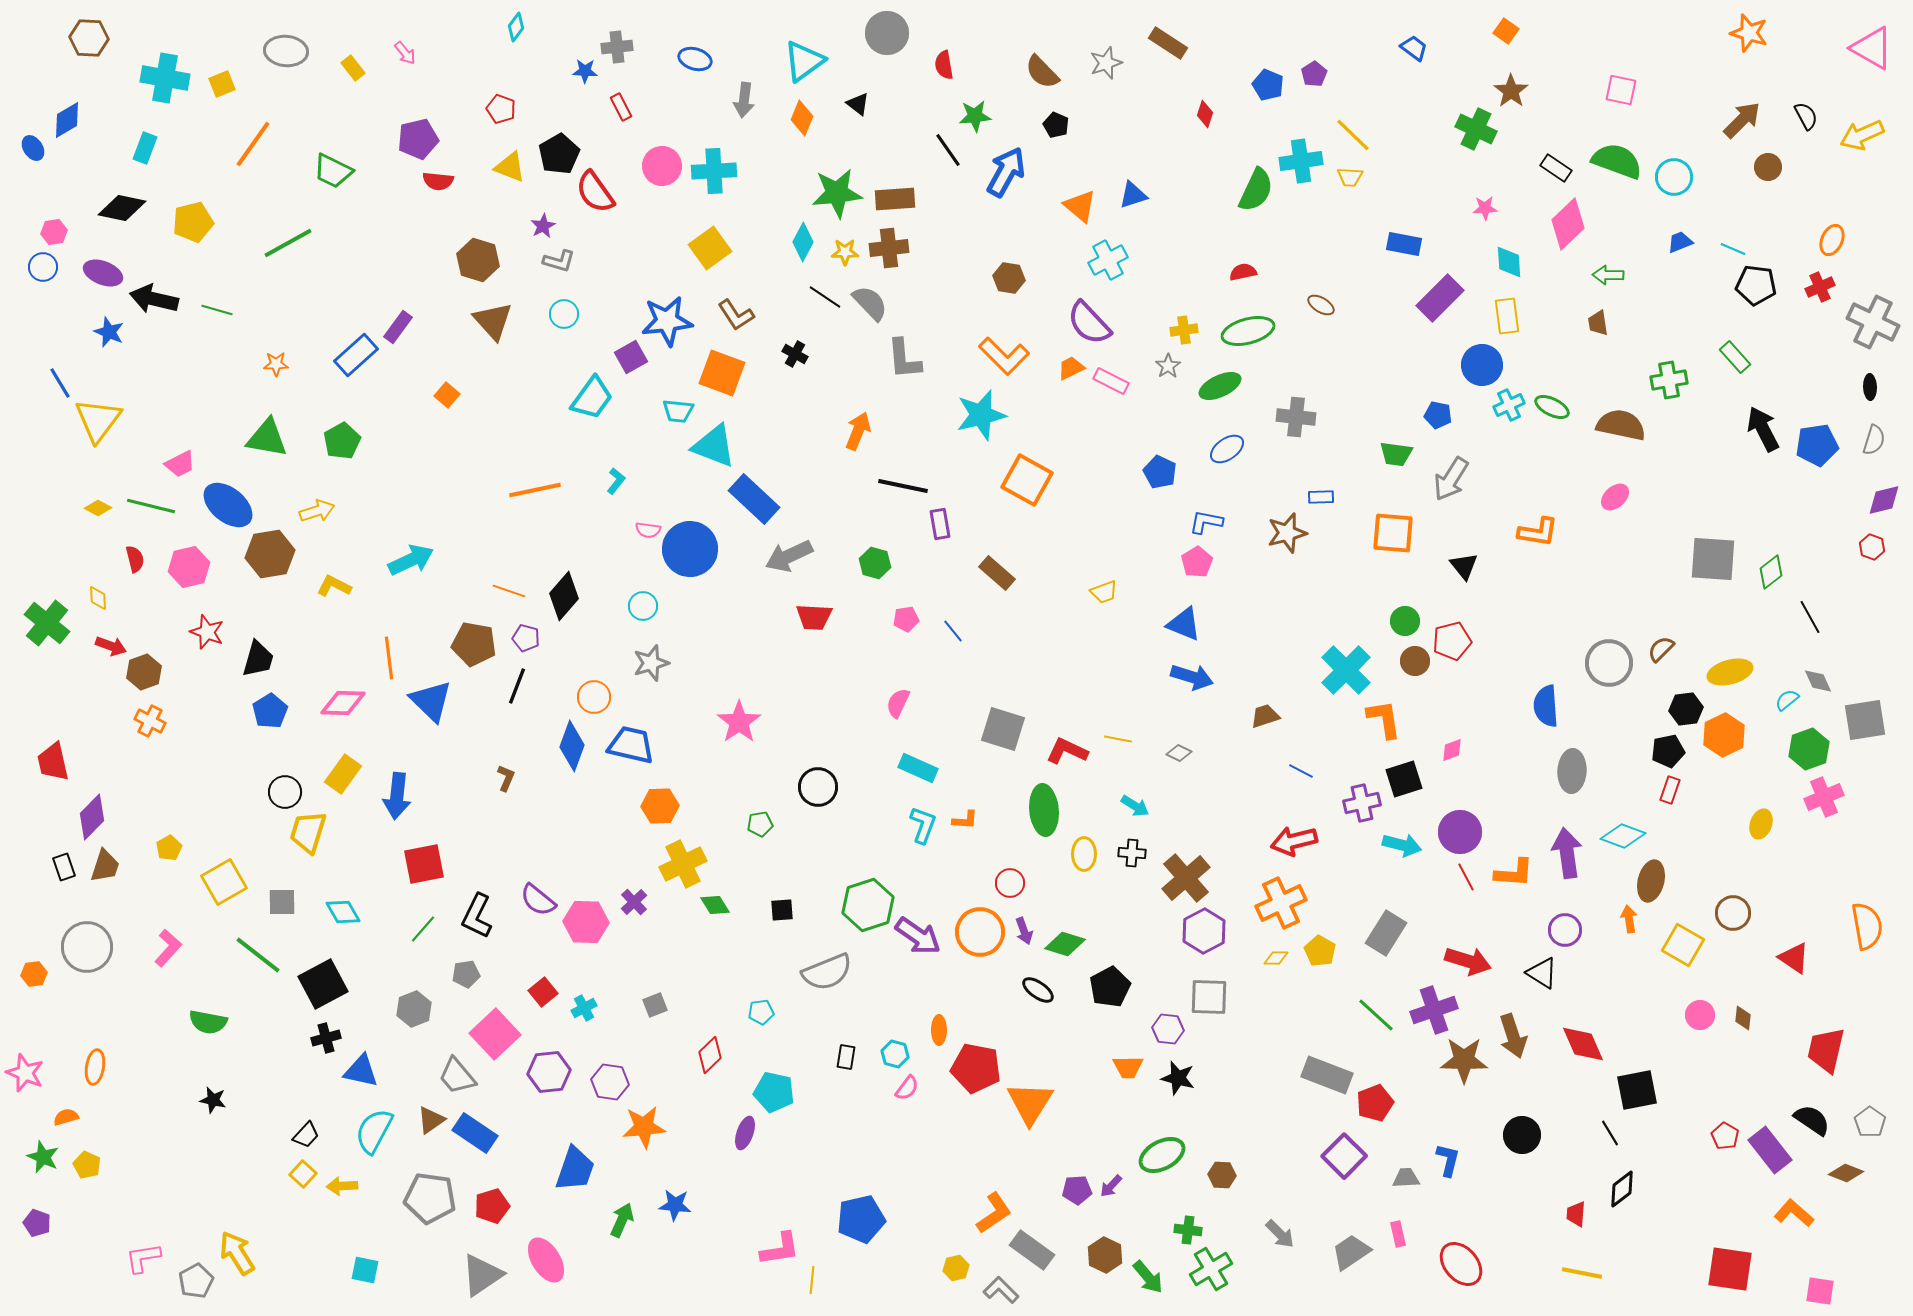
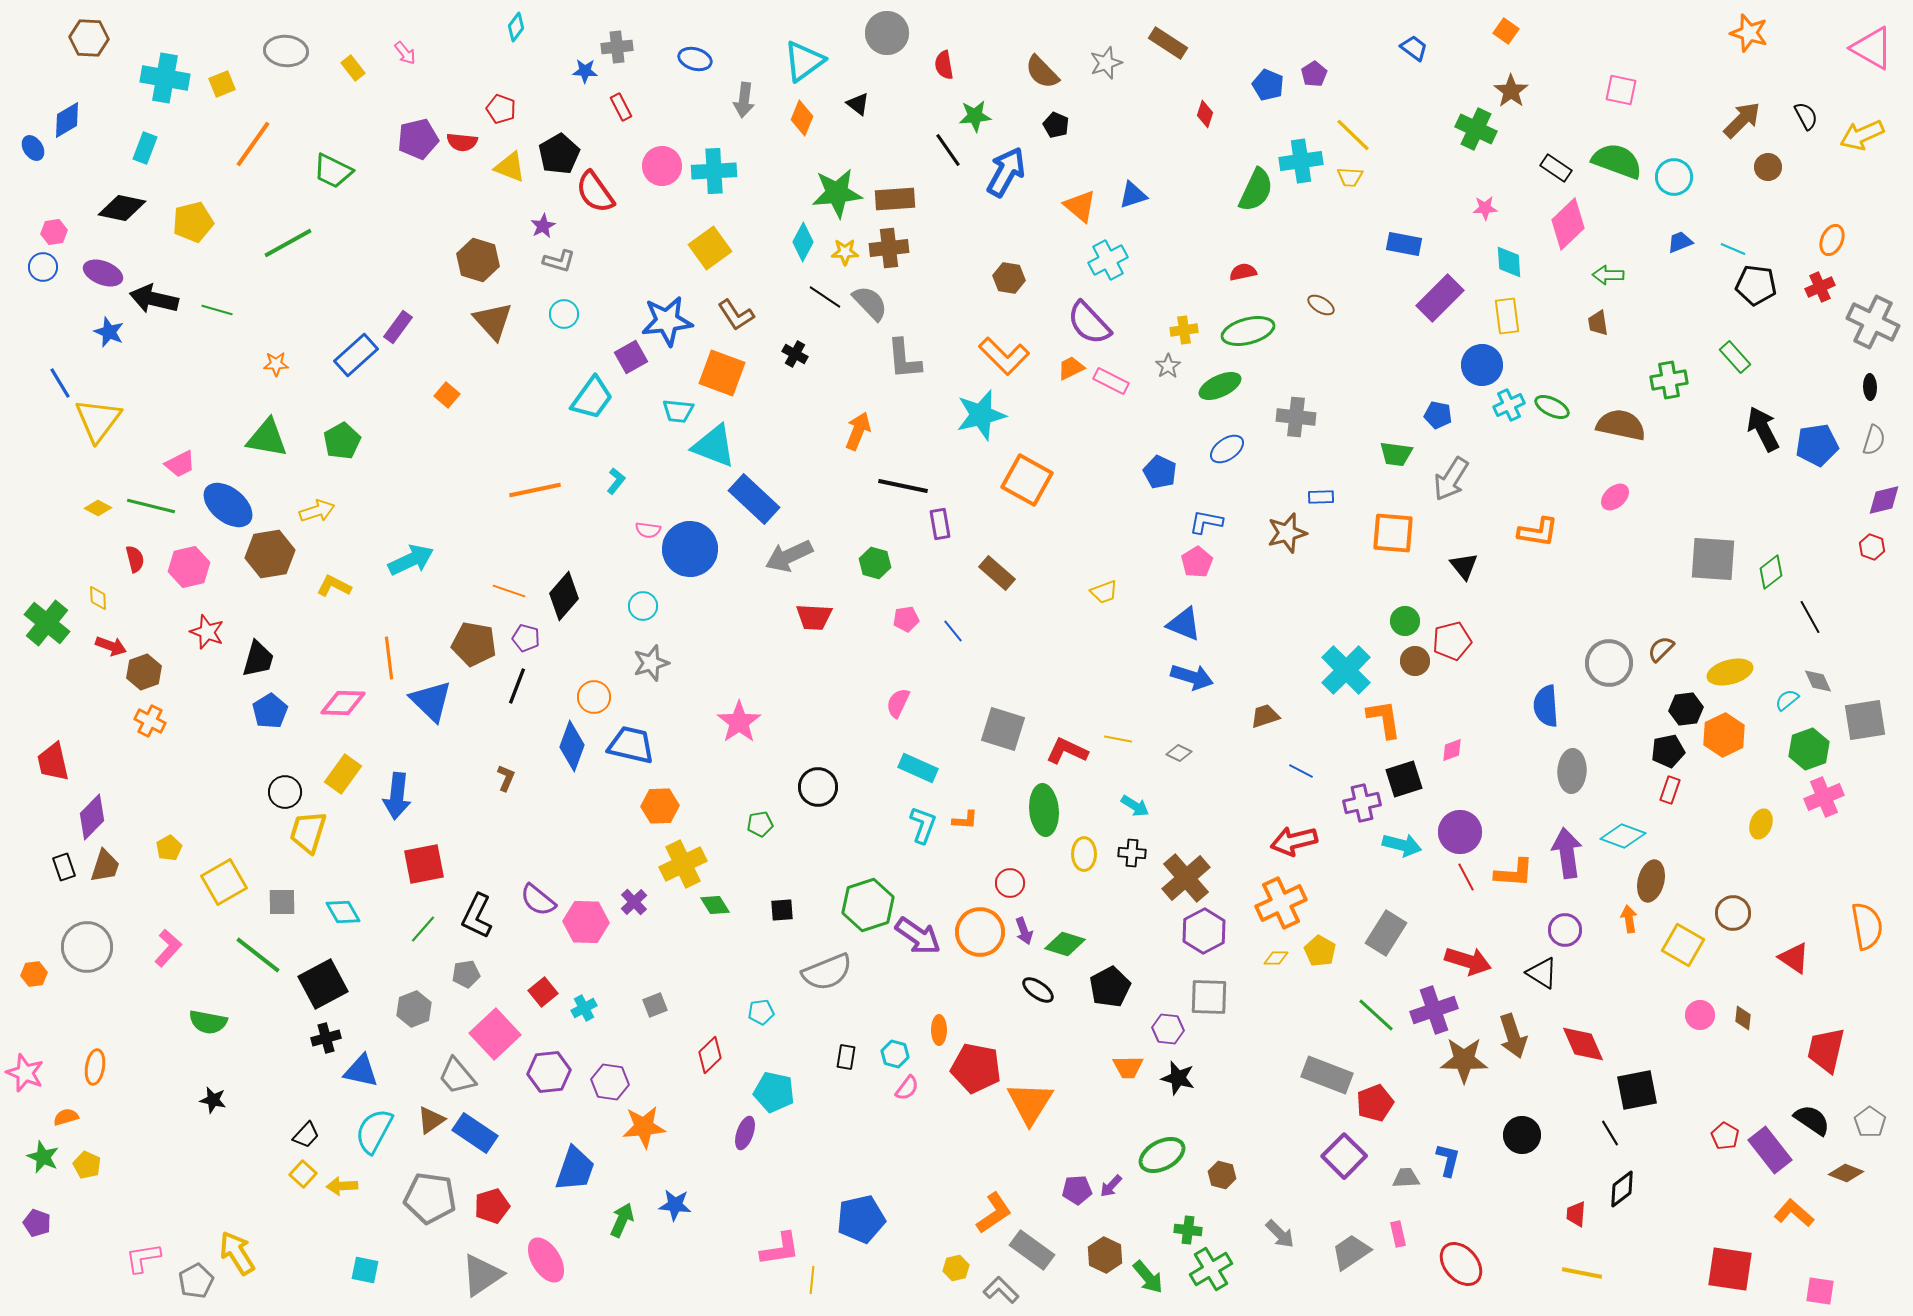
red semicircle at (438, 181): moved 24 px right, 39 px up
brown hexagon at (1222, 1175): rotated 12 degrees clockwise
